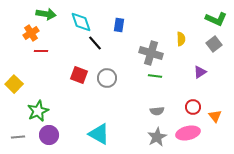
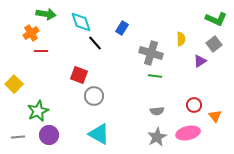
blue rectangle: moved 3 px right, 3 px down; rotated 24 degrees clockwise
purple triangle: moved 11 px up
gray circle: moved 13 px left, 18 px down
red circle: moved 1 px right, 2 px up
